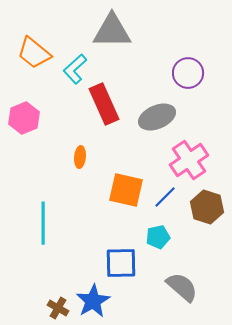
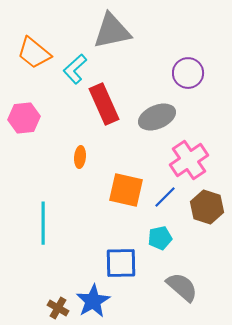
gray triangle: rotated 12 degrees counterclockwise
pink hexagon: rotated 16 degrees clockwise
cyan pentagon: moved 2 px right, 1 px down
